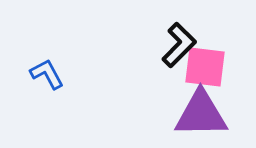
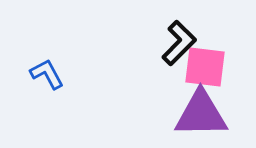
black L-shape: moved 2 px up
